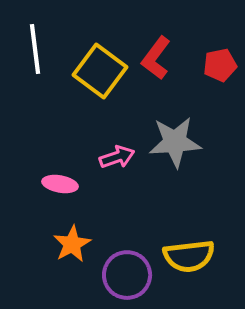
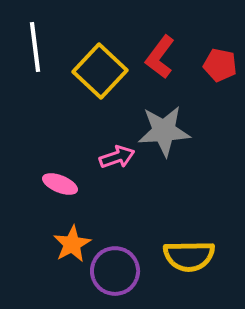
white line: moved 2 px up
red L-shape: moved 4 px right, 1 px up
red pentagon: rotated 24 degrees clockwise
yellow square: rotated 6 degrees clockwise
gray star: moved 11 px left, 11 px up
pink ellipse: rotated 12 degrees clockwise
yellow semicircle: rotated 6 degrees clockwise
purple circle: moved 12 px left, 4 px up
